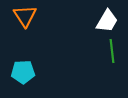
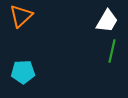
orange triangle: moved 4 px left; rotated 20 degrees clockwise
green line: rotated 20 degrees clockwise
